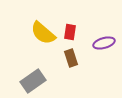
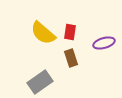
gray rectangle: moved 7 px right, 1 px down
